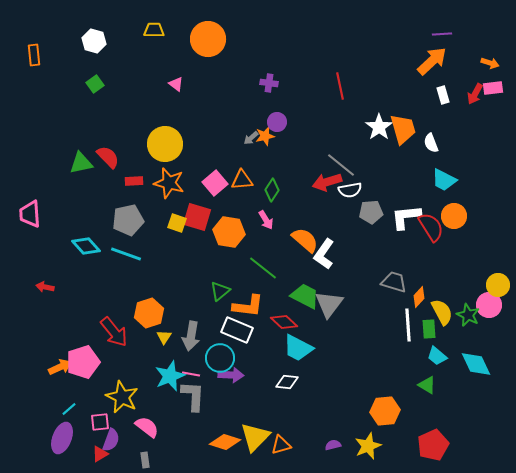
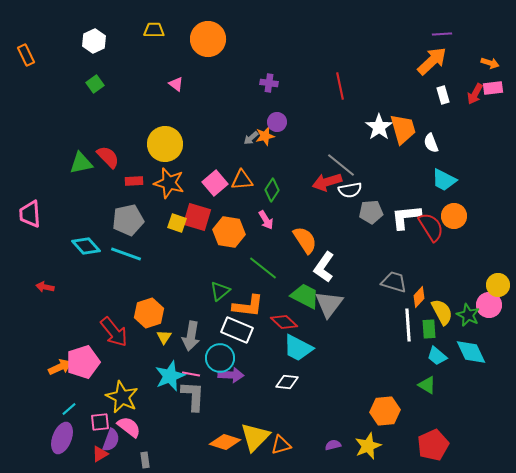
white hexagon at (94, 41): rotated 20 degrees clockwise
orange rectangle at (34, 55): moved 8 px left; rotated 20 degrees counterclockwise
orange semicircle at (305, 240): rotated 16 degrees clockwise
white L-shape at (324, 254): moved 13 px down
cyan diamond at (476, 364): moved 5 px left, 12 px up
pink semicircle at (147, 427): moved 18 px left
